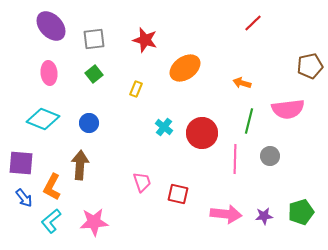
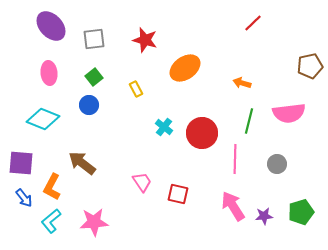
green square: moved 3 px down
yellow rectangle: rotated 49 degrees counterclockwise
pink semicircle: moved 1 px right, 4 px down
blue circle: moved 18 px up
gray circle: moved 7 px right, 8 px down
brown arrow: moved 2 px right, 2 px up; rotated 56 degrees counterclockwise
pink trapezoid: rotated 15 degrees counterclockwise
pink arrow: moved 7 px right, 8 px up; rotated 128 degrees counterclockwise
